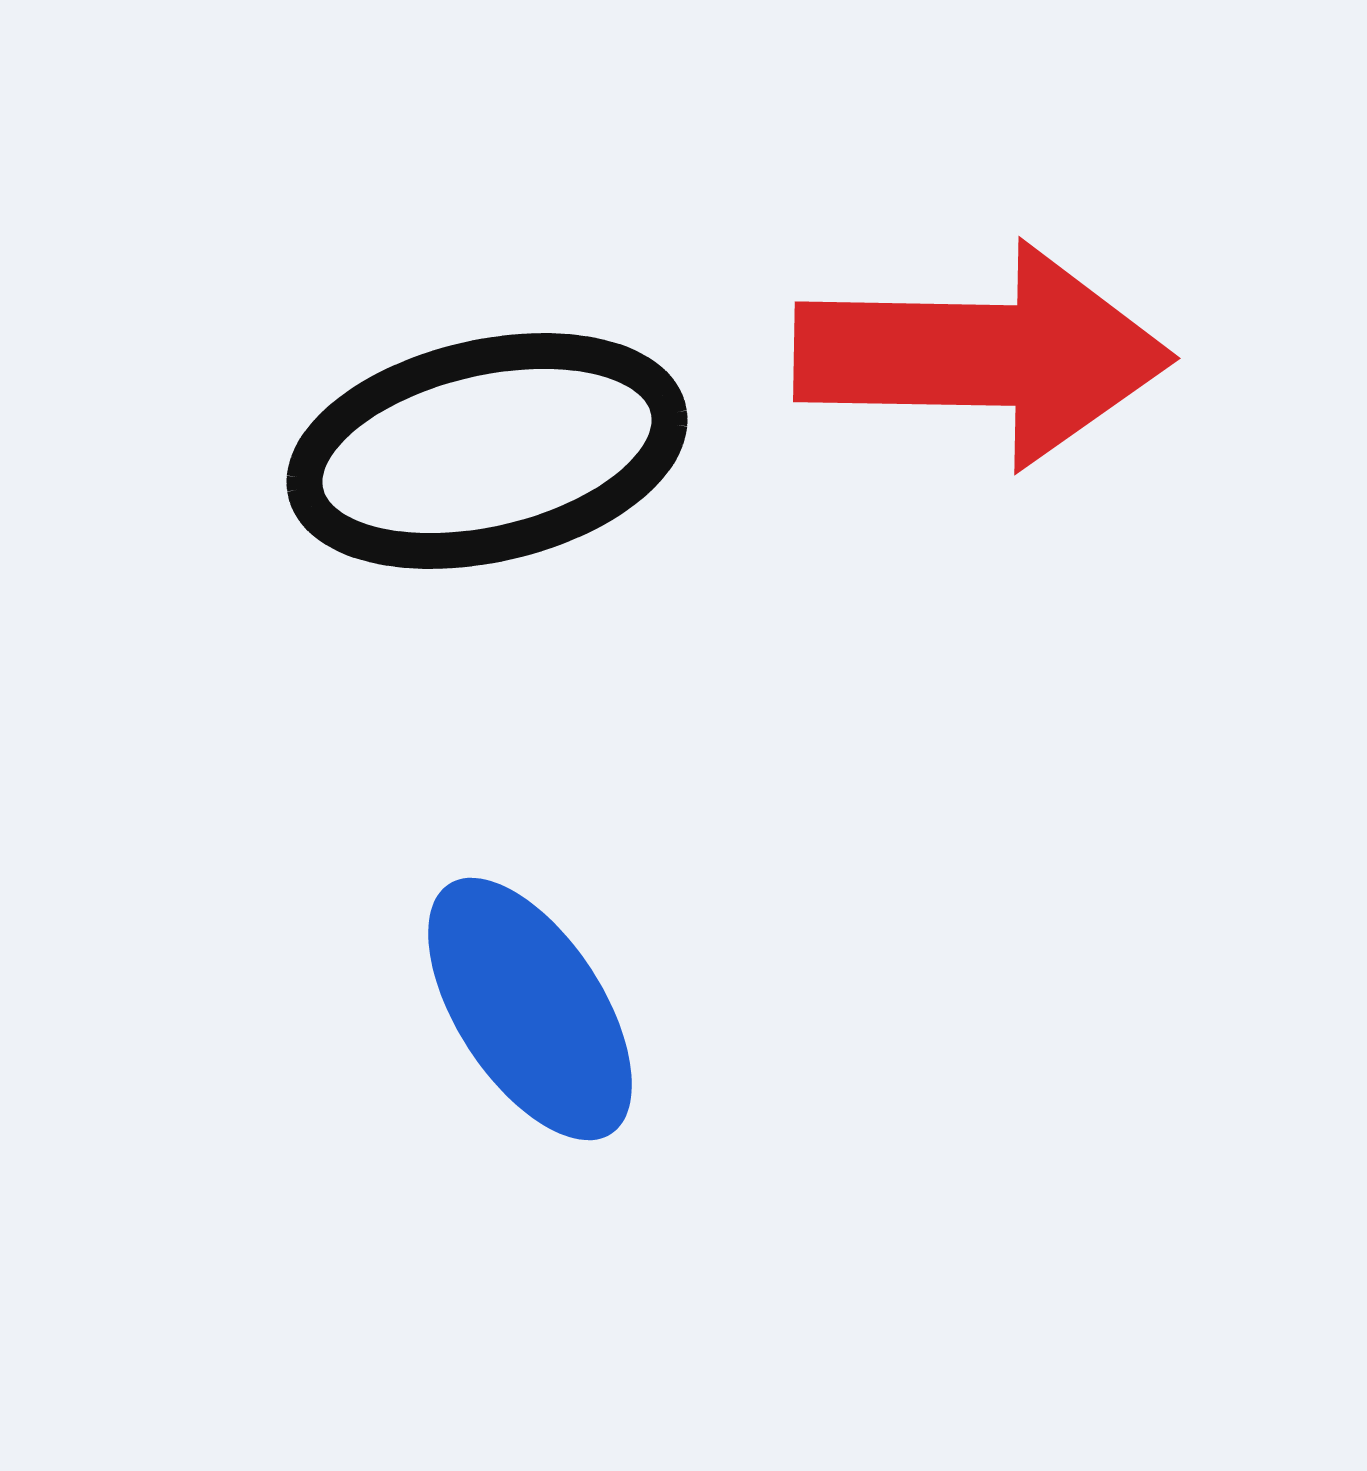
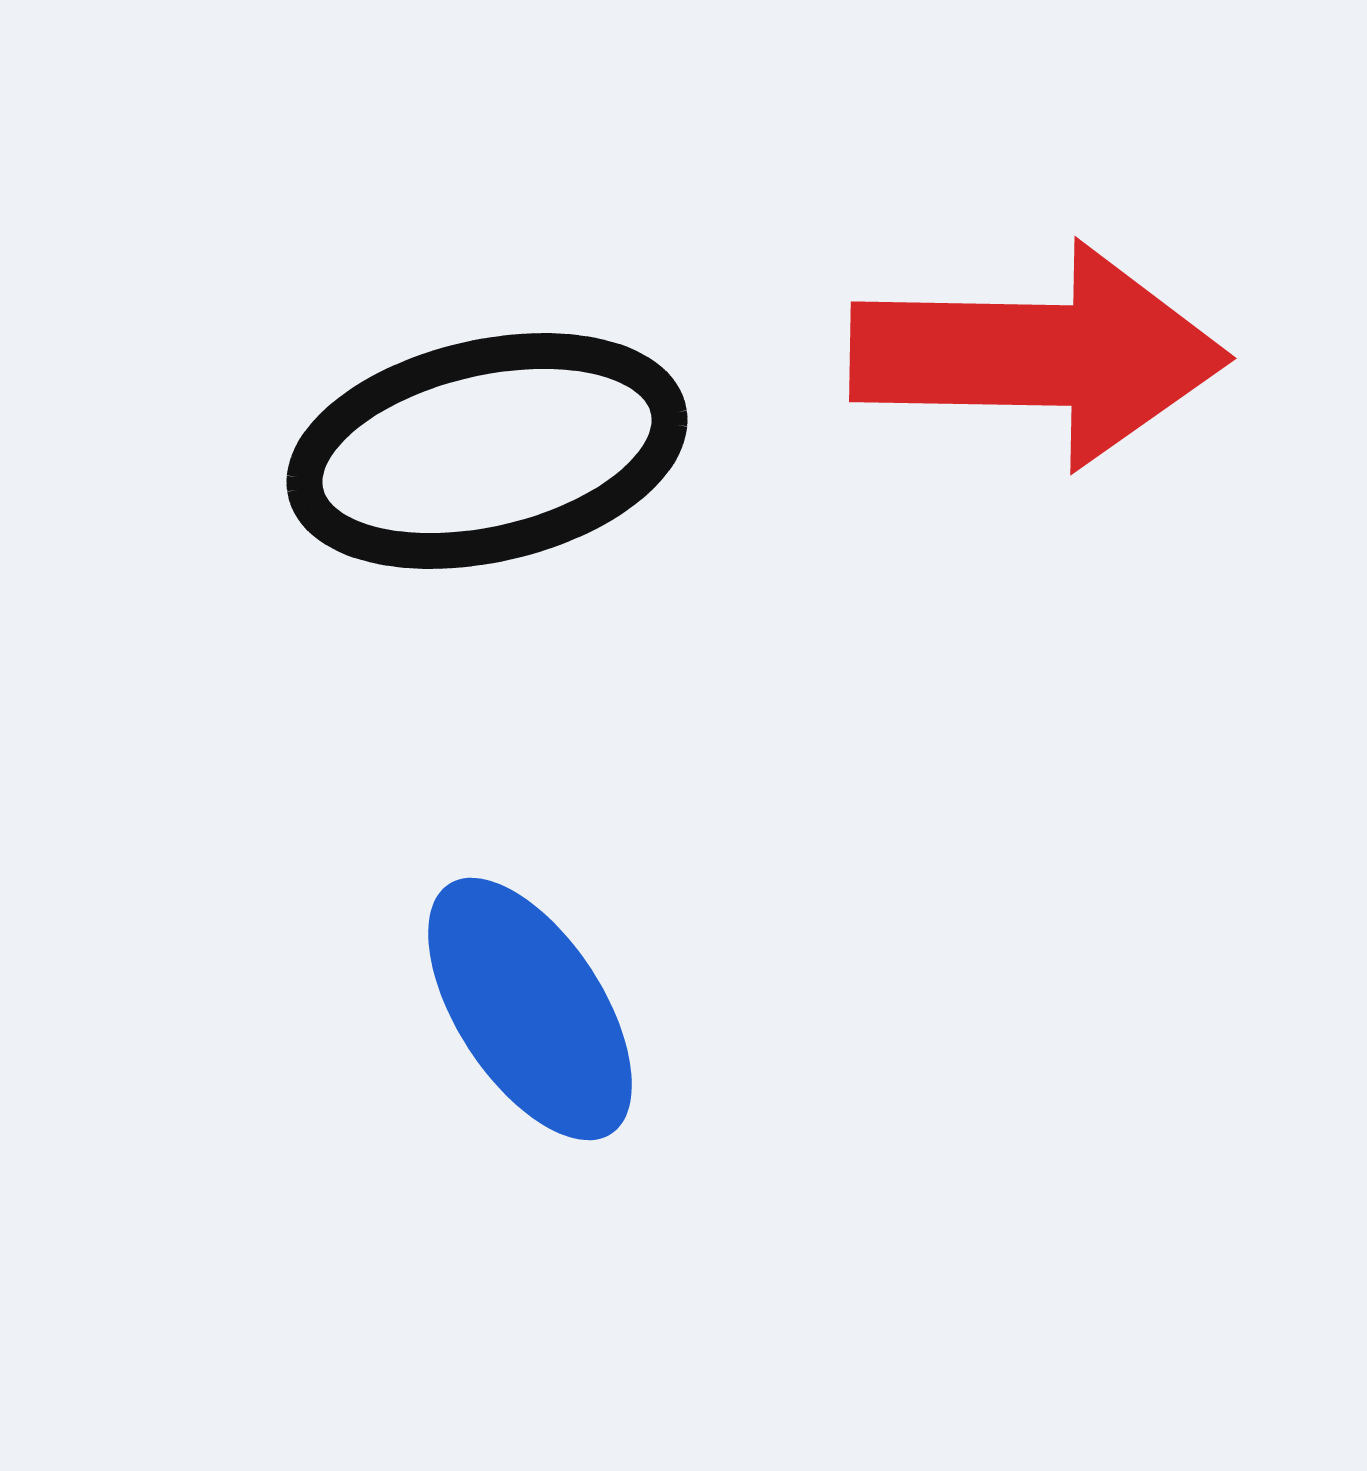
red arrow: moved 56 px right
